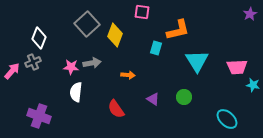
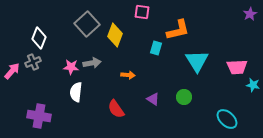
purple cross: rotated 10 degrees counterclockwise
